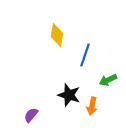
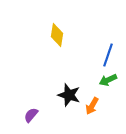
blue line: moved 23 px right
orange arrow: rotated 18 degrees clockwise
